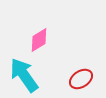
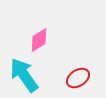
red ellipse: moved 3 px left, 1 px up
